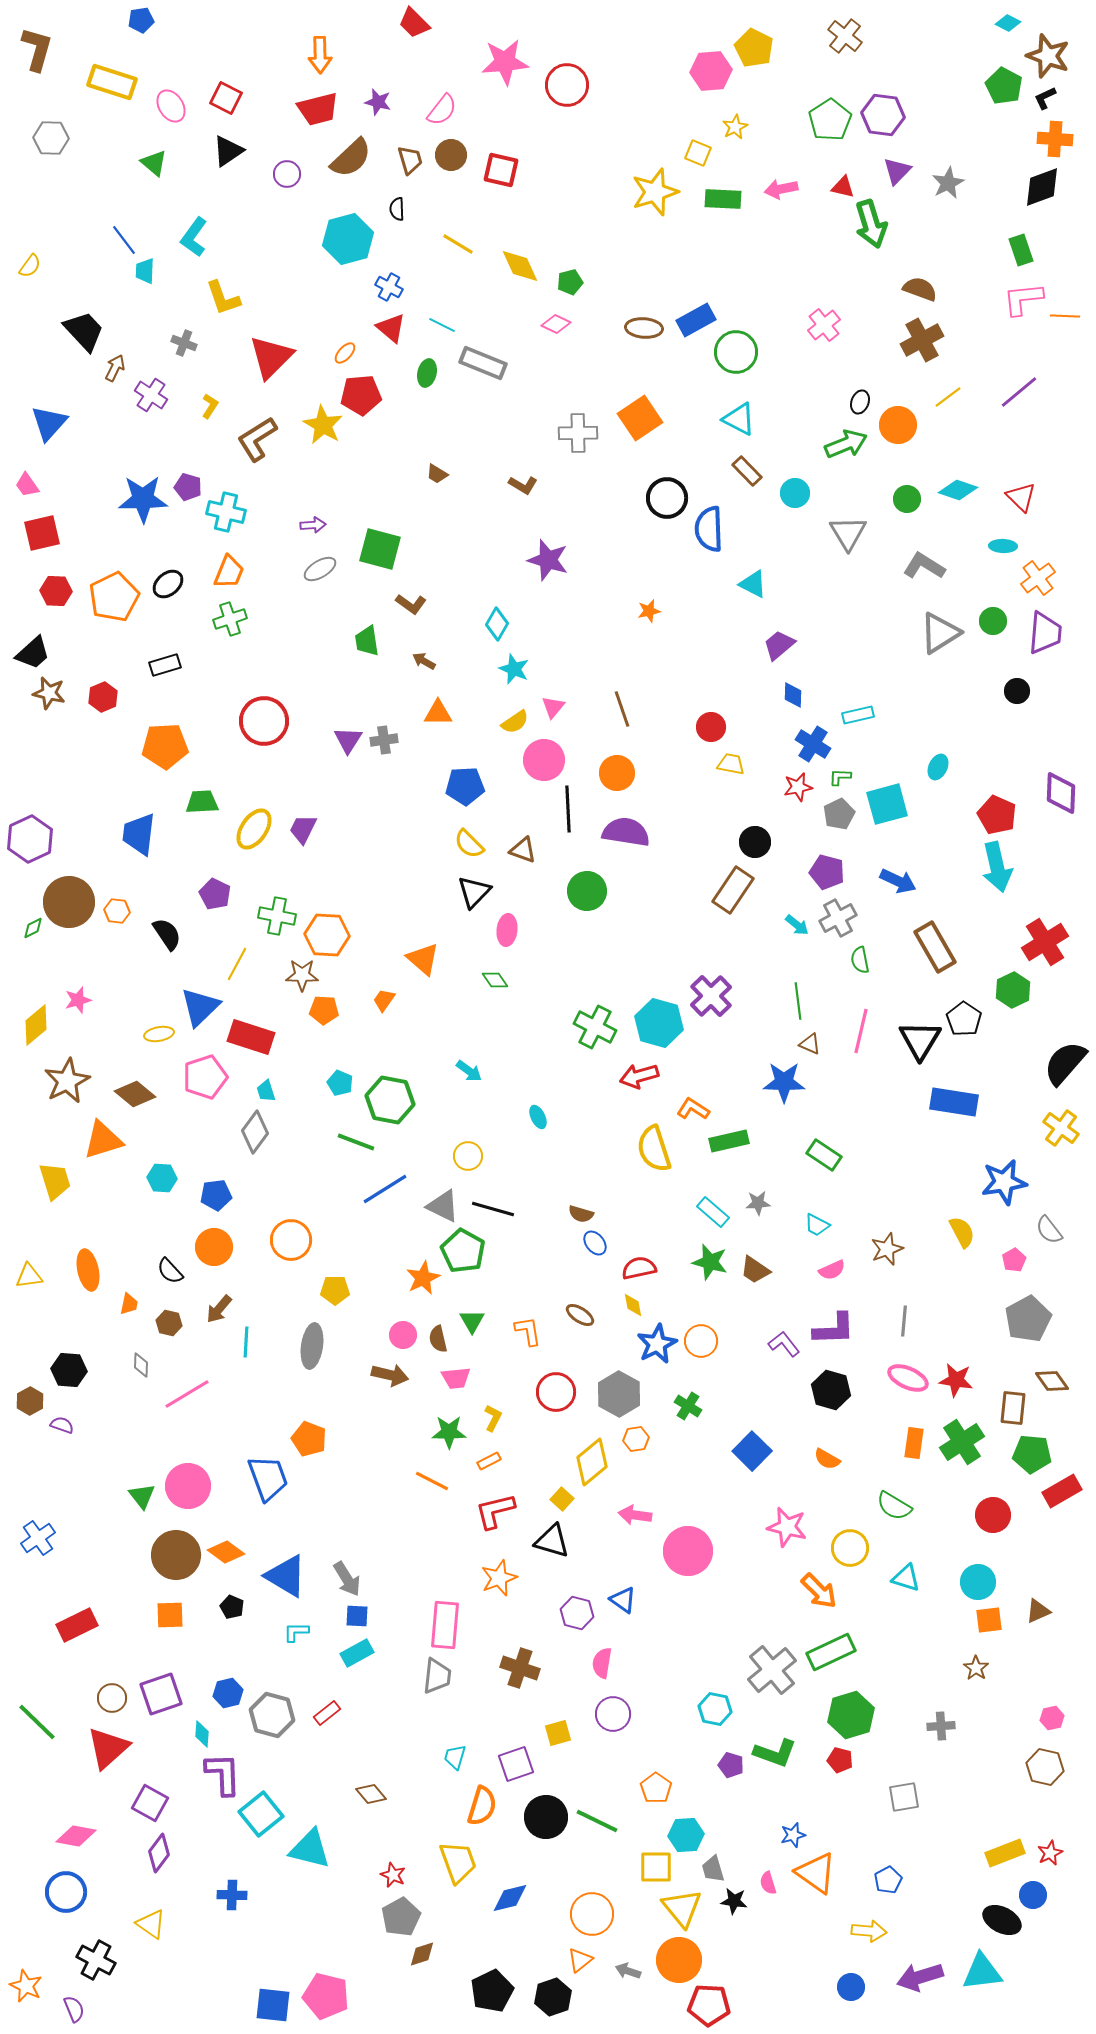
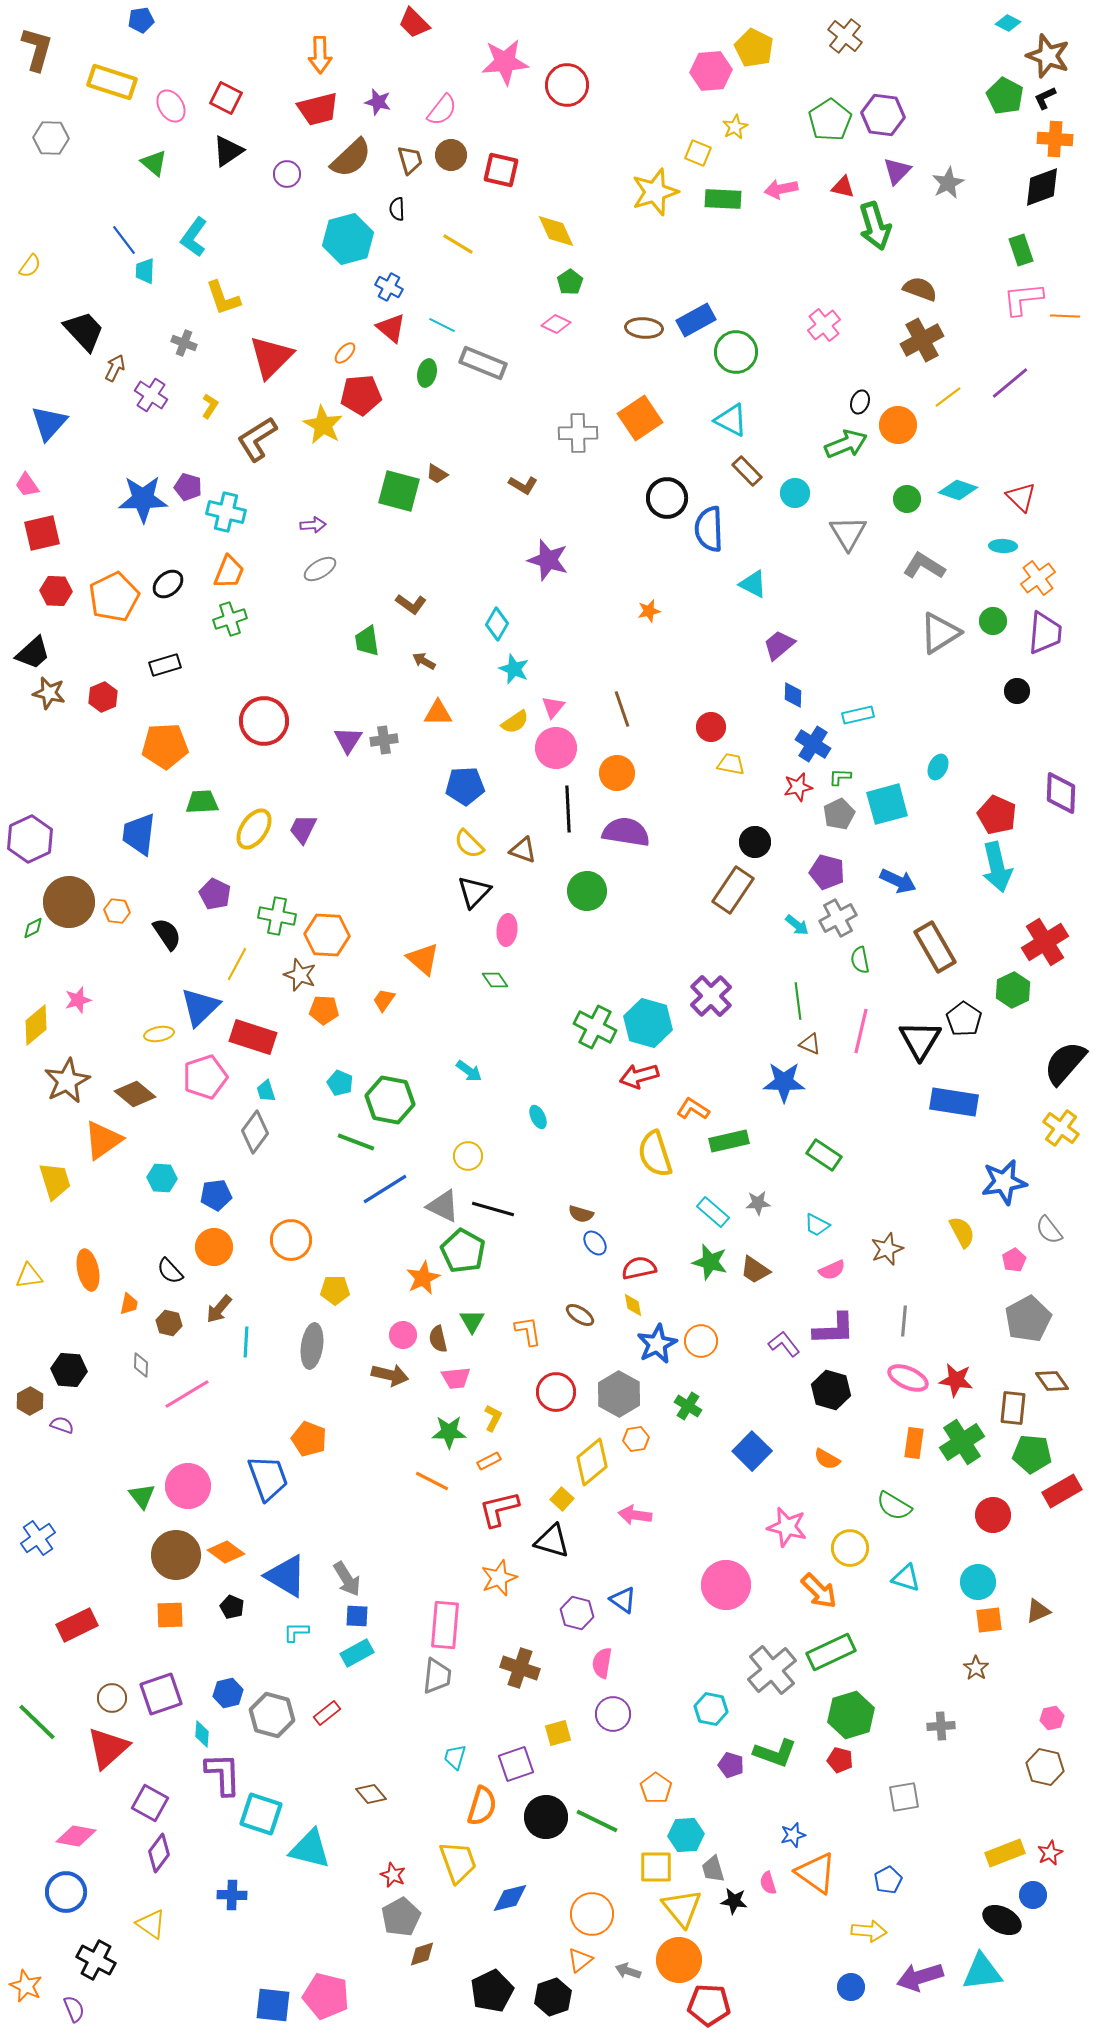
green pentagon at (1004, 86): moved 1 px right, 10 px down
green arrow at (871, 224): moved 4 px right, 2 px down
yellow diamond at (520, 266): moved 36 px right, 35 px up
green pentagon at (570, 282): rotated 20 degrees counterclockwise
purple line at (1019, 392): moved 9 px left, 9 px up
cyan triangle at (739, 419): moved 8 px left, 1 px down
green square at (380, 549): moved 19 px right, 58 px up
pink circle at (544, 760): moved 12 px right, 12 px up
brown star at (302, 975): moved 2 px left; rotated 20 degrees clockwise
cyan hexagon at (659, 1023): moved 11 px left
red rectangle at (251, 1037): moved 2 px right
orange triangle at (103, 1140): rotated 18 degrees counterclockwise
yellow semicircle at (654, 1149): moved 1 px right, 5 px down
red L-shape at (495, 1511): moved 4 px right, 2 px up
pink circle at (688, 1551): moved 38 px right, 34 px down
cyan hexagon at (715, 1709): moved 4 px left
cyan square at (261, 1814): rotated 33 degrees counterclockwise
